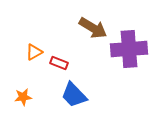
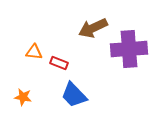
brown arrow: rotated 124 degrees clockwise
orange triangle: rotated 36 degrees clockwise
orange star: rotated 18 degrees clockwise
